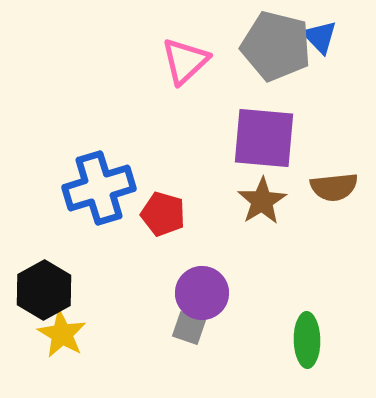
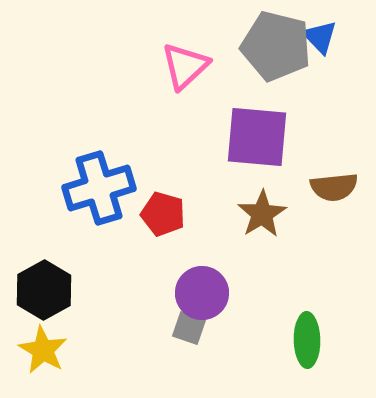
pink triangle: moved 5 px down
purple square: moved 7 px left, 1 px up
brown star: moved 13 px down
yellow star: moved 19 px left, 16 px down
